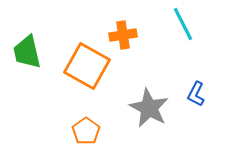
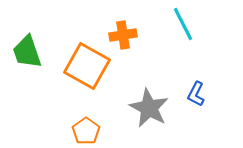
green trapezoid: rotated 6 degrees counterclockwise
